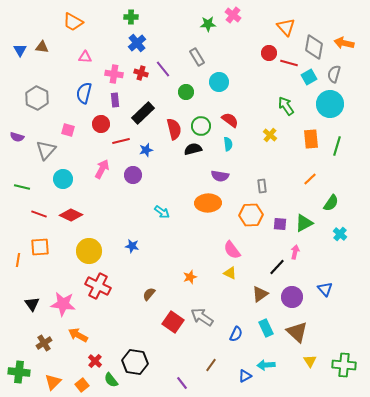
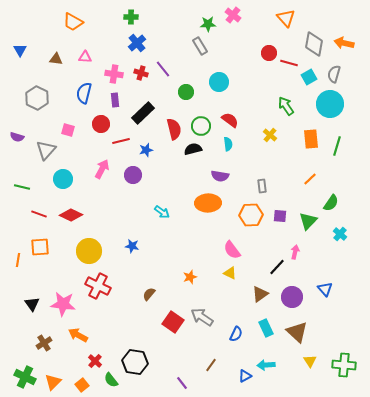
orange triangle at (286, 27): moved 9 px up
brown triangle at (42, 47): moved 14 px right, 12 px down
gray diamond at (314, 47): moved 3 px up
gray rectangle at (197, 57): moved 3 px right, 11 px up
green triangle at (304, 223): moved 4 px right, 2 px up; rotated 18 degrees counterclockwise
purple square at (280, 224): moved 8 px up
green cross at (19, 372): moved 6 px right, 5 px down; rotated 20 degrees clockwise
